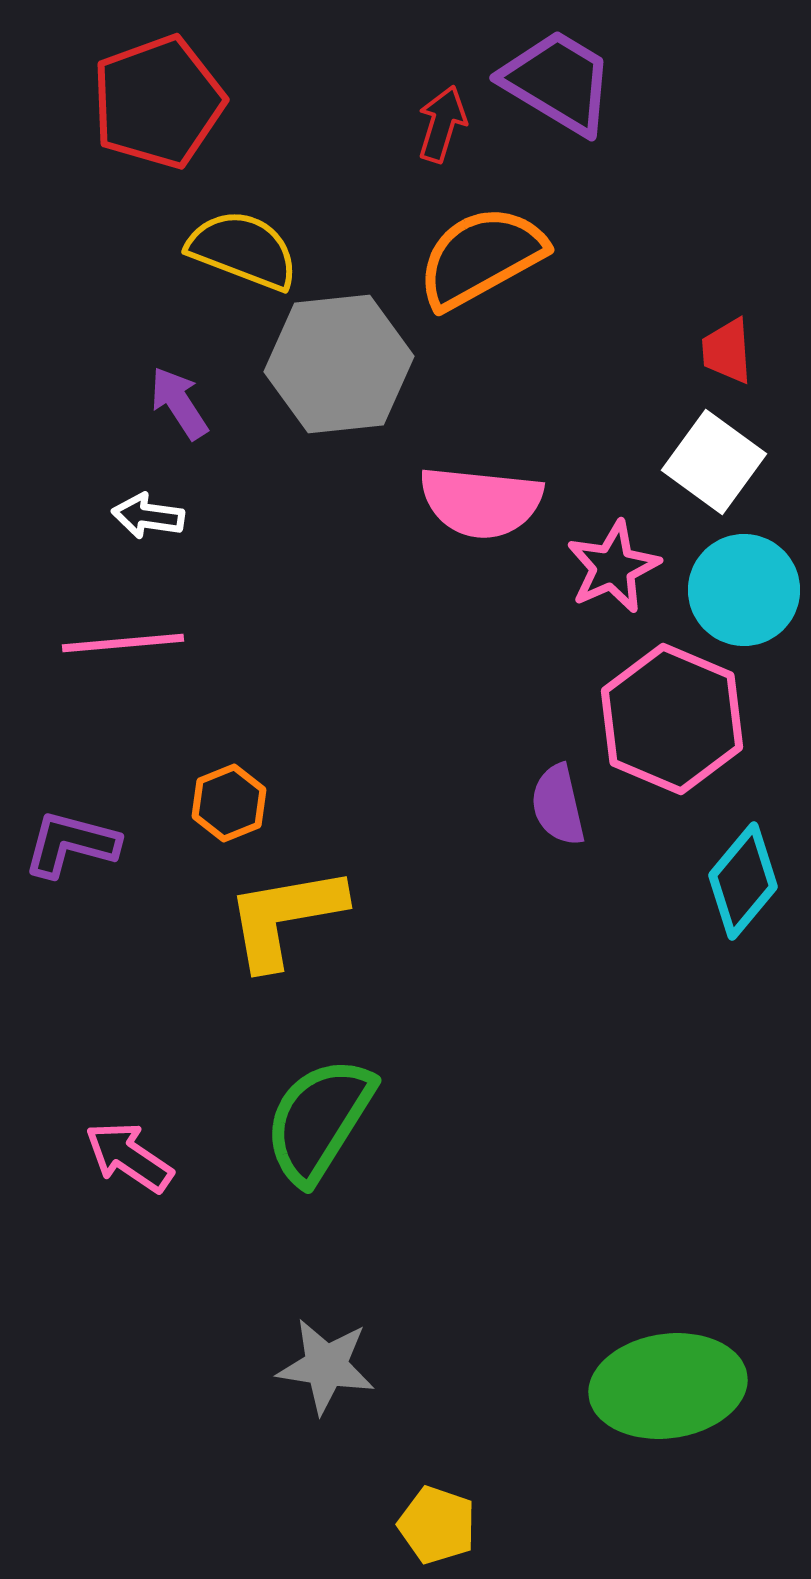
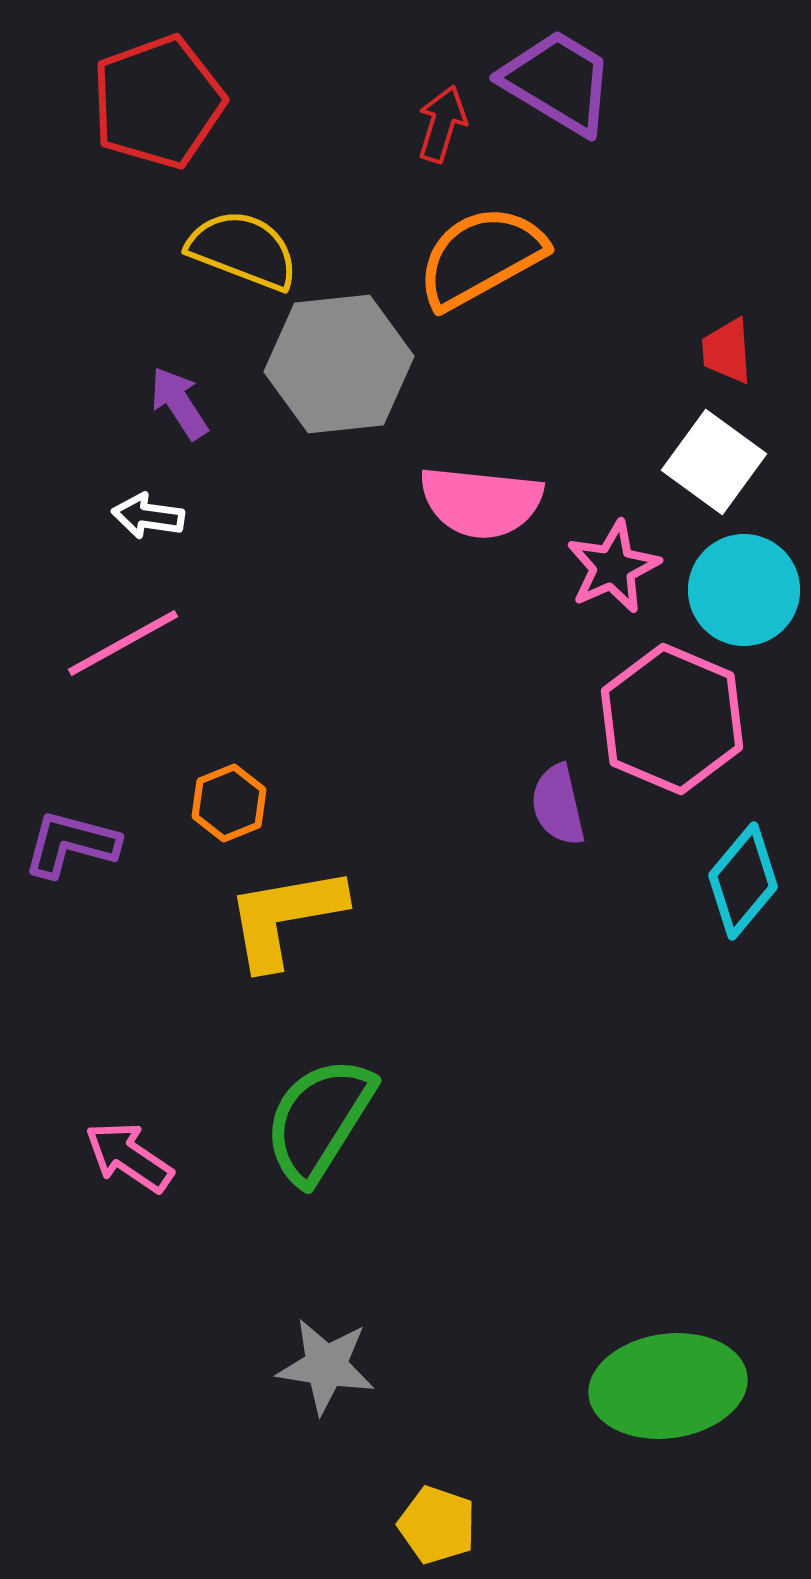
pink line: rotated 24 degrees counterclockwise
